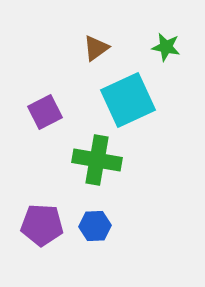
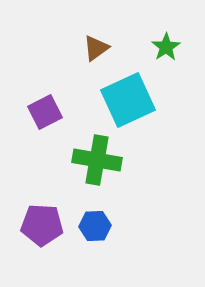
green star: rotated 28 degrees clockwise
